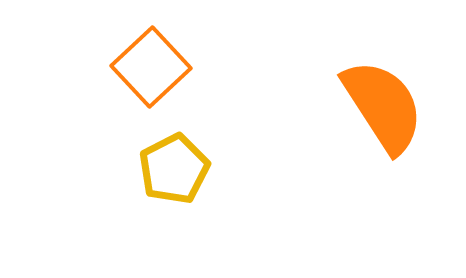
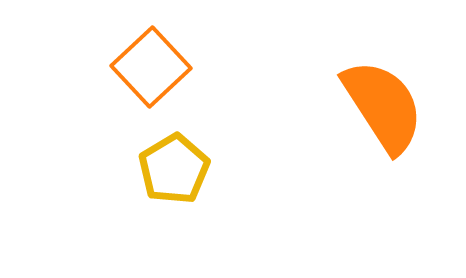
yellow pentagon: rotated 4 degrees counterclockwise
